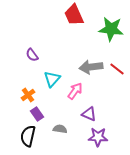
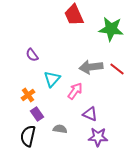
purple triangle: moved 1 px right
